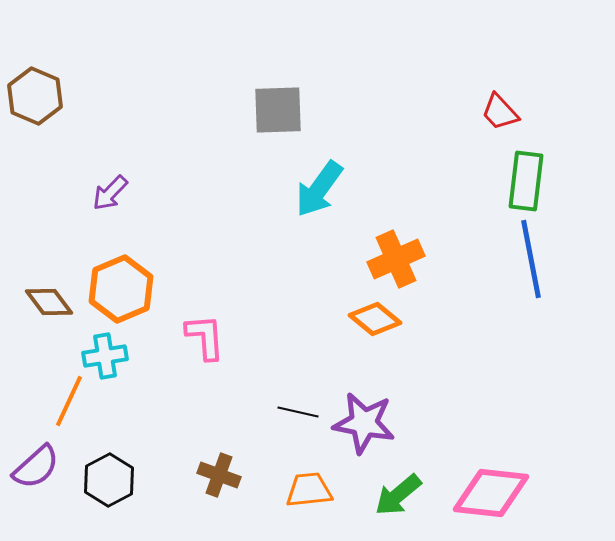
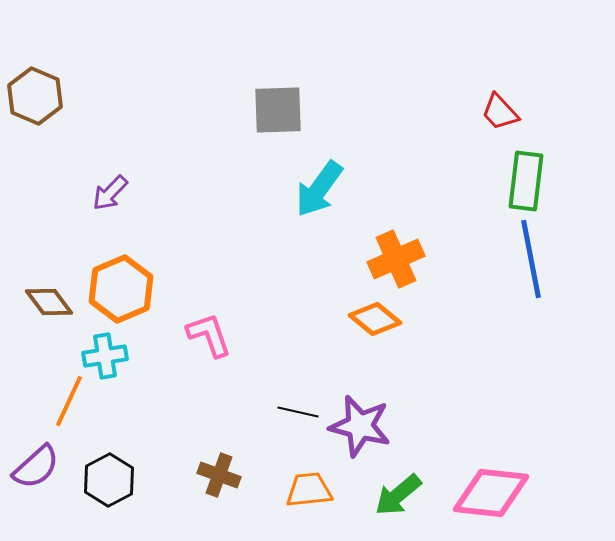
pink L-shape: moved 4 px right, 2 px up; rotated 15 degrees counterclockwise
purple star: moved 4 px left, 3 px down; rotated 4 degrees clockwise
